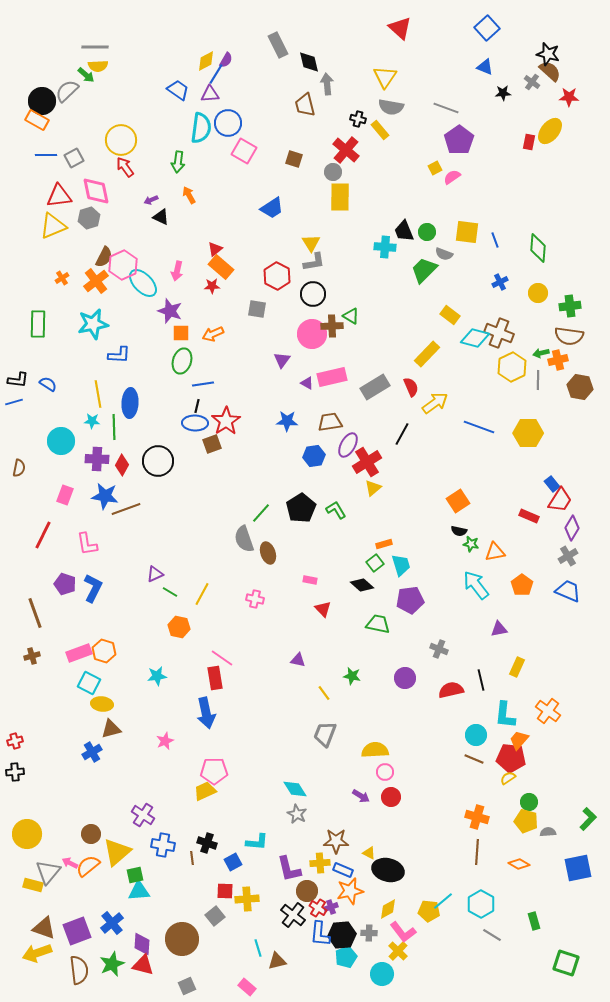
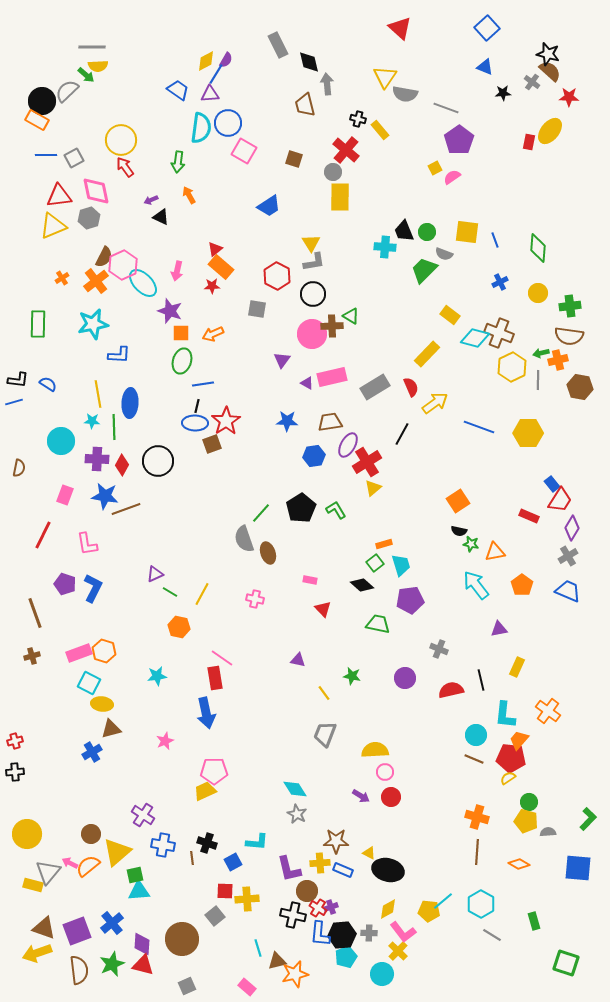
gray line at (95, 47): moved 3 px left
gray semicircle at (391, 107): moved 14 px right, 13 px up
blue trapezoid at (272, 208): moved 3 px left, 2 px up
blue square at (578, 868): rotated 16 degrees clockwise
orange star at (350, 891): moved 55 px left, 83 px down
black cross at (293, 915): rotated 25 degrees counterclockwise
